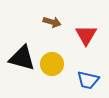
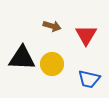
brown arrow: moved 4 px down
black triangle: rotated 12 degrees counterclockwise
blue trapezoid: moved 1 px right, 1 px up
